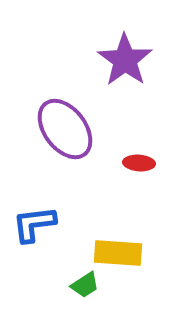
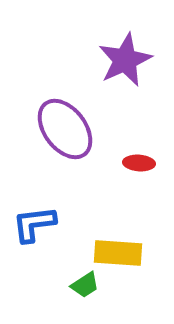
purple star: rotated 12 degrees clockwise
